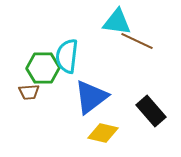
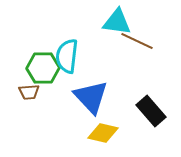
blue triangle: rotated 36 degrees counterclockwise
